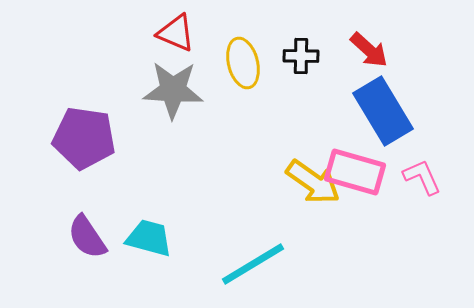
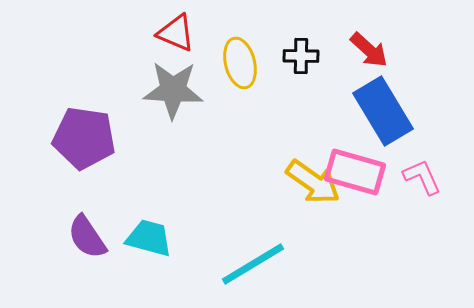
yellow ellipse: moved 3 px left
